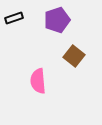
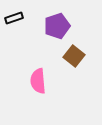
purple pentagon: moved 6 px down
